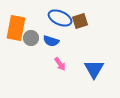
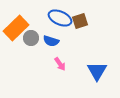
orange rectangle: rotated 35 degrees clockwise
blue triangle: moved 3 px right, 2 px down
